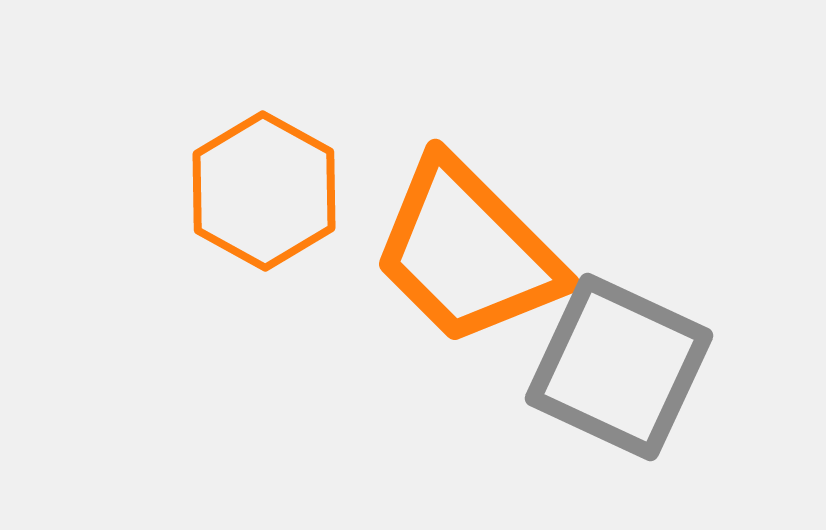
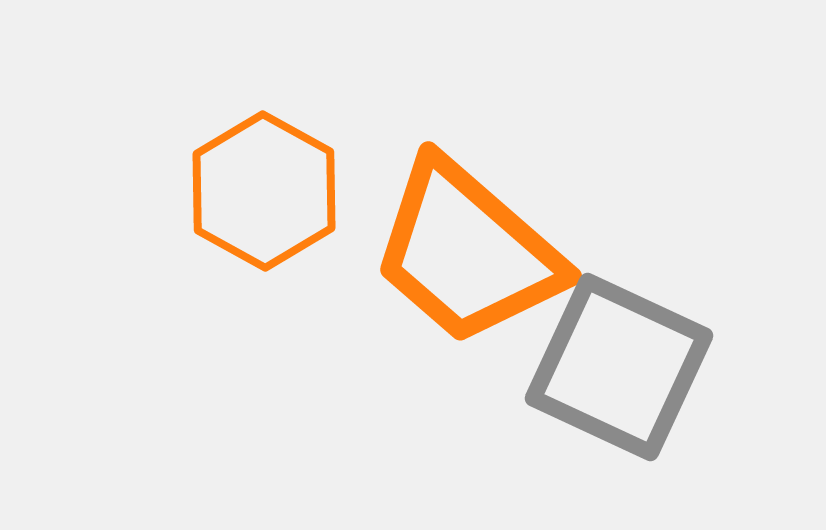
orange trapezoid: rotated 4 degrees counterclockwise
